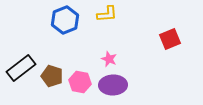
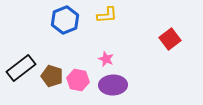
yellow L-shape: moved 1 px down
red square: rotated 15 degrees counterclockwise
pink star: moved 3 px left
pink hexagon: moved 2 px left, 2 px up
